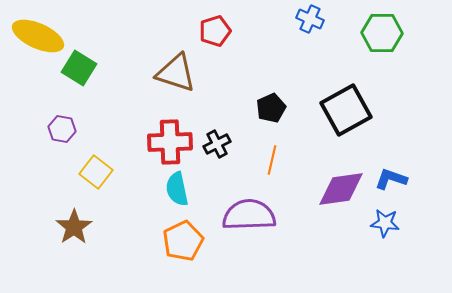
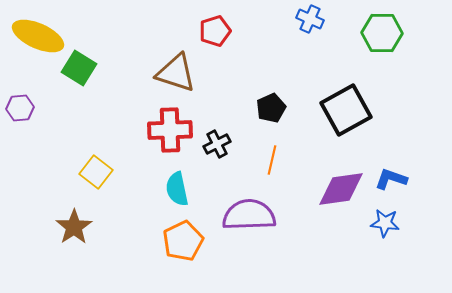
purple hexagon: moved 42 px left, 21 px up; rotated 16 degrees counterclockwise
red cross: moved 12 px up
